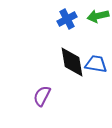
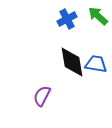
green arrow: rotated 55 degrees clockwise
